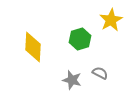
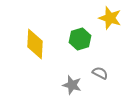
yellow star: moved 1 px left, 2 px up; rotated 25 degrees counterclockwise
yellow diamond: moved 2 px right, 3 px up
gray star: moved 5 px down
